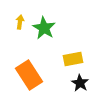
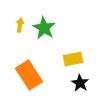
yellow arrow: moved 3 px down
